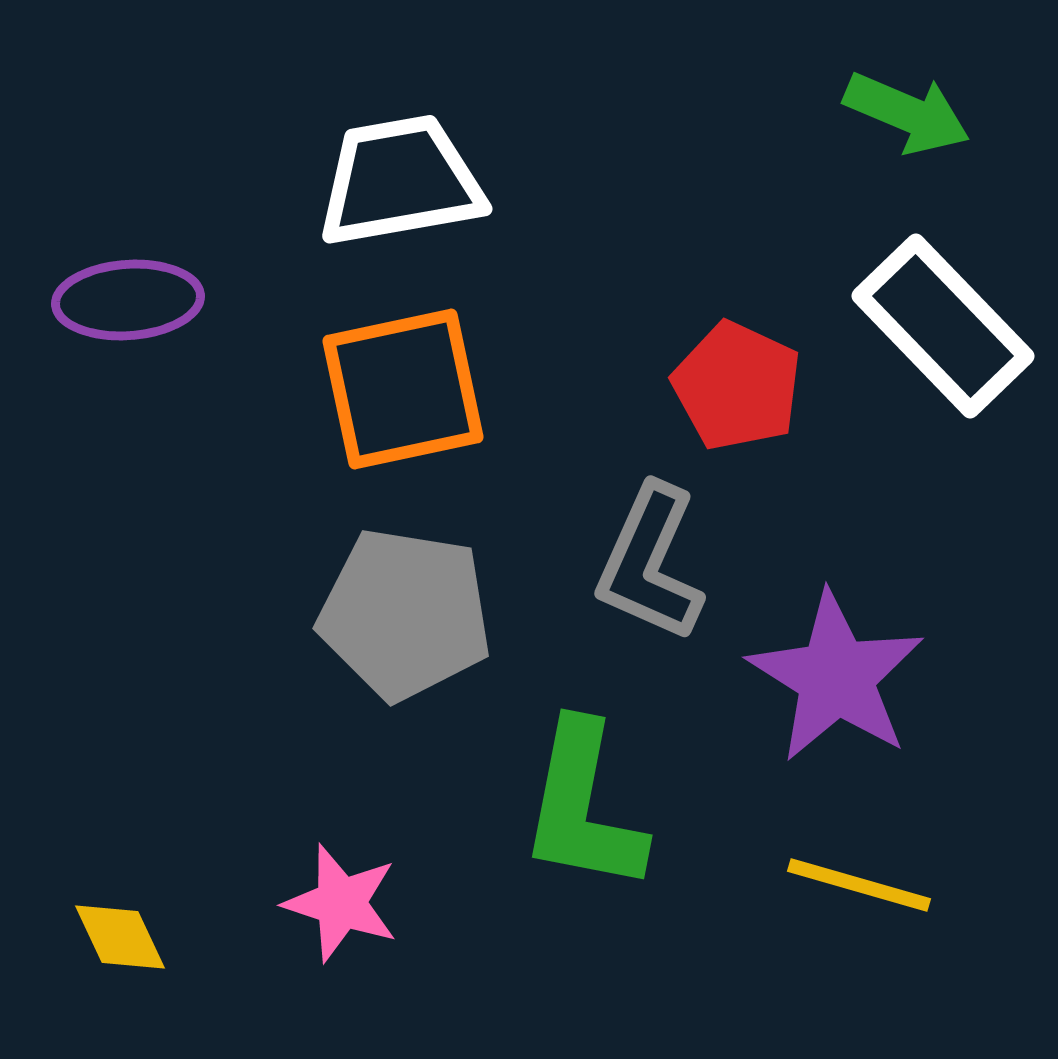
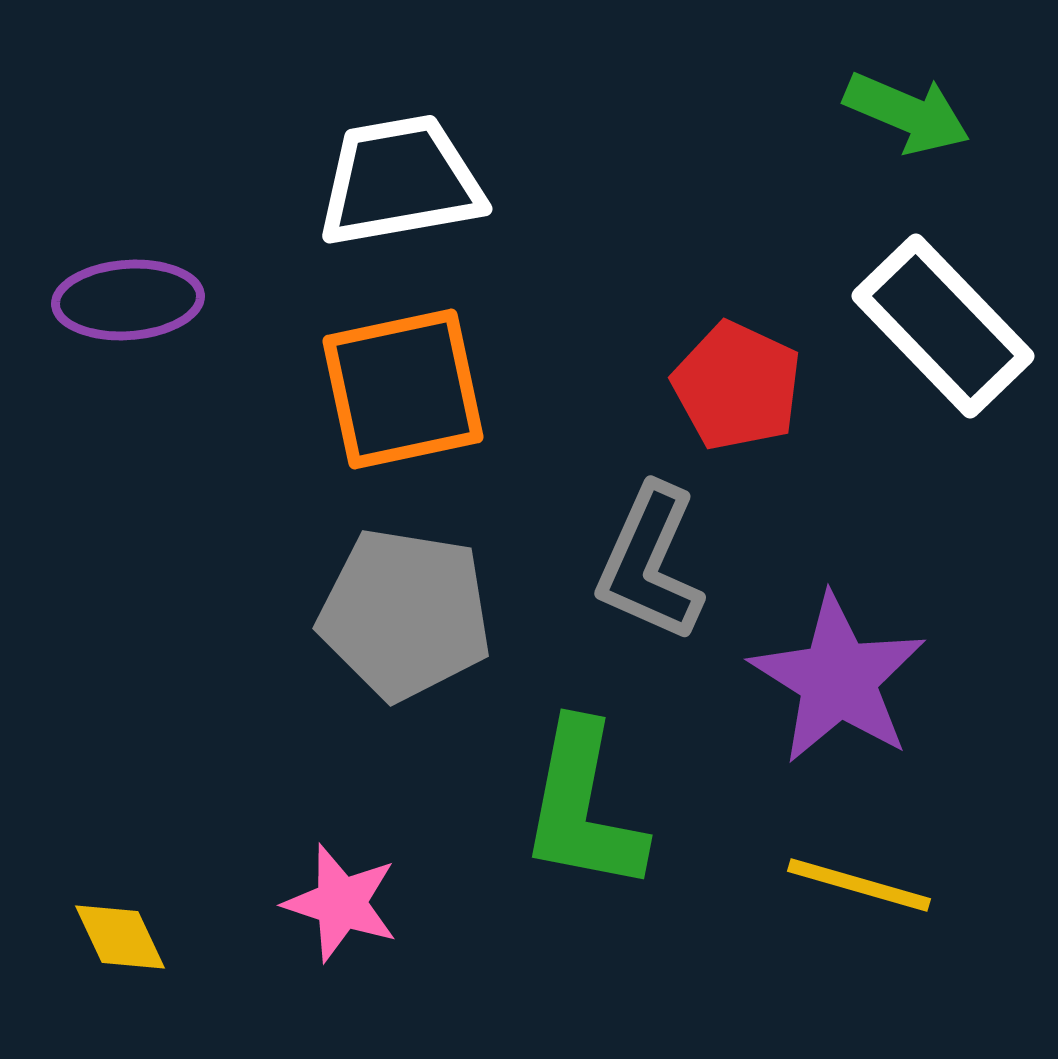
purple star: moved 2 px right, 2 px down
